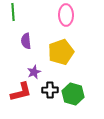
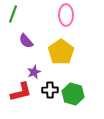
green line: moved 2 px down; rotated 24 degrees clockwise
purple semicircle: rotated 35 degrees counterclockwise
yellow pentagon: rotated 15 degrees counterclockwise
